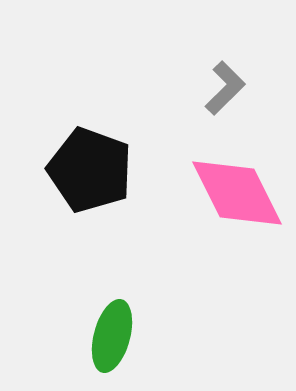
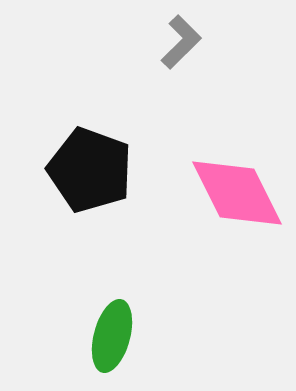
gray L-shape: moved 44 px left, 46 px up
